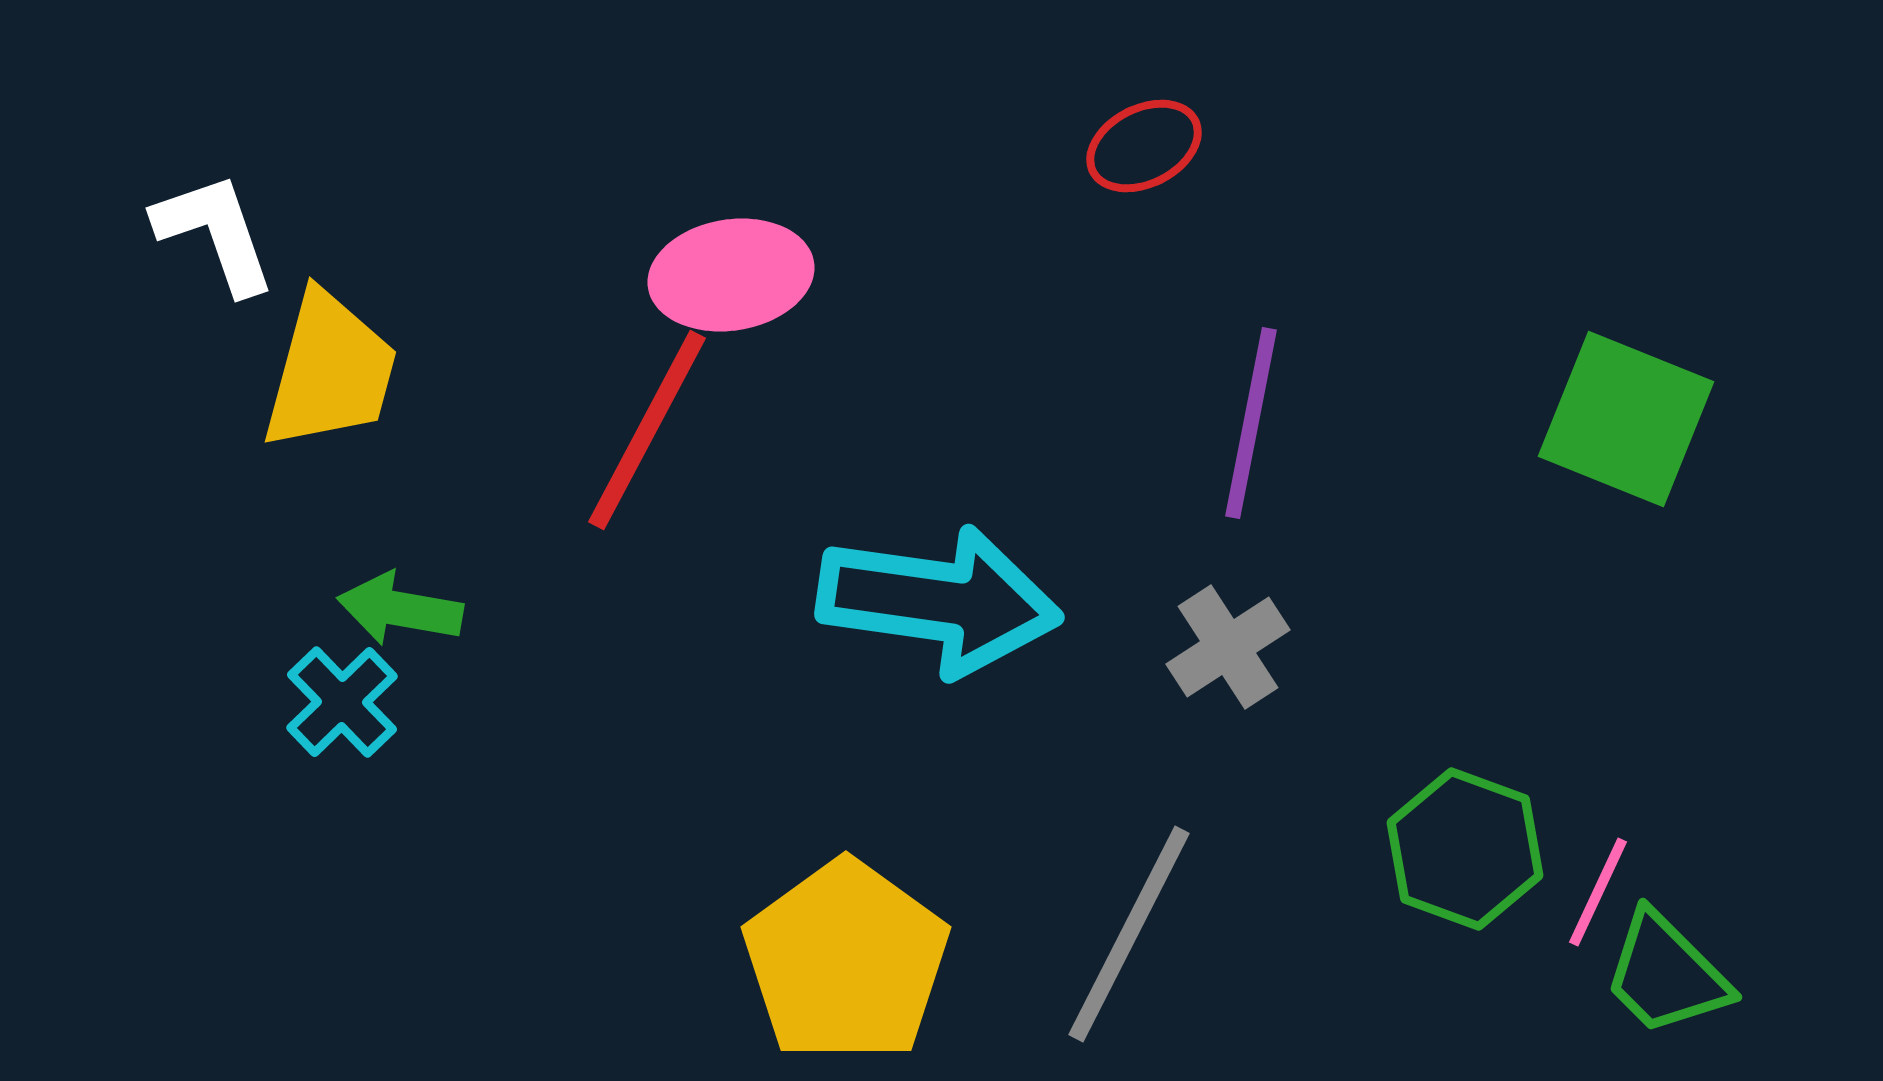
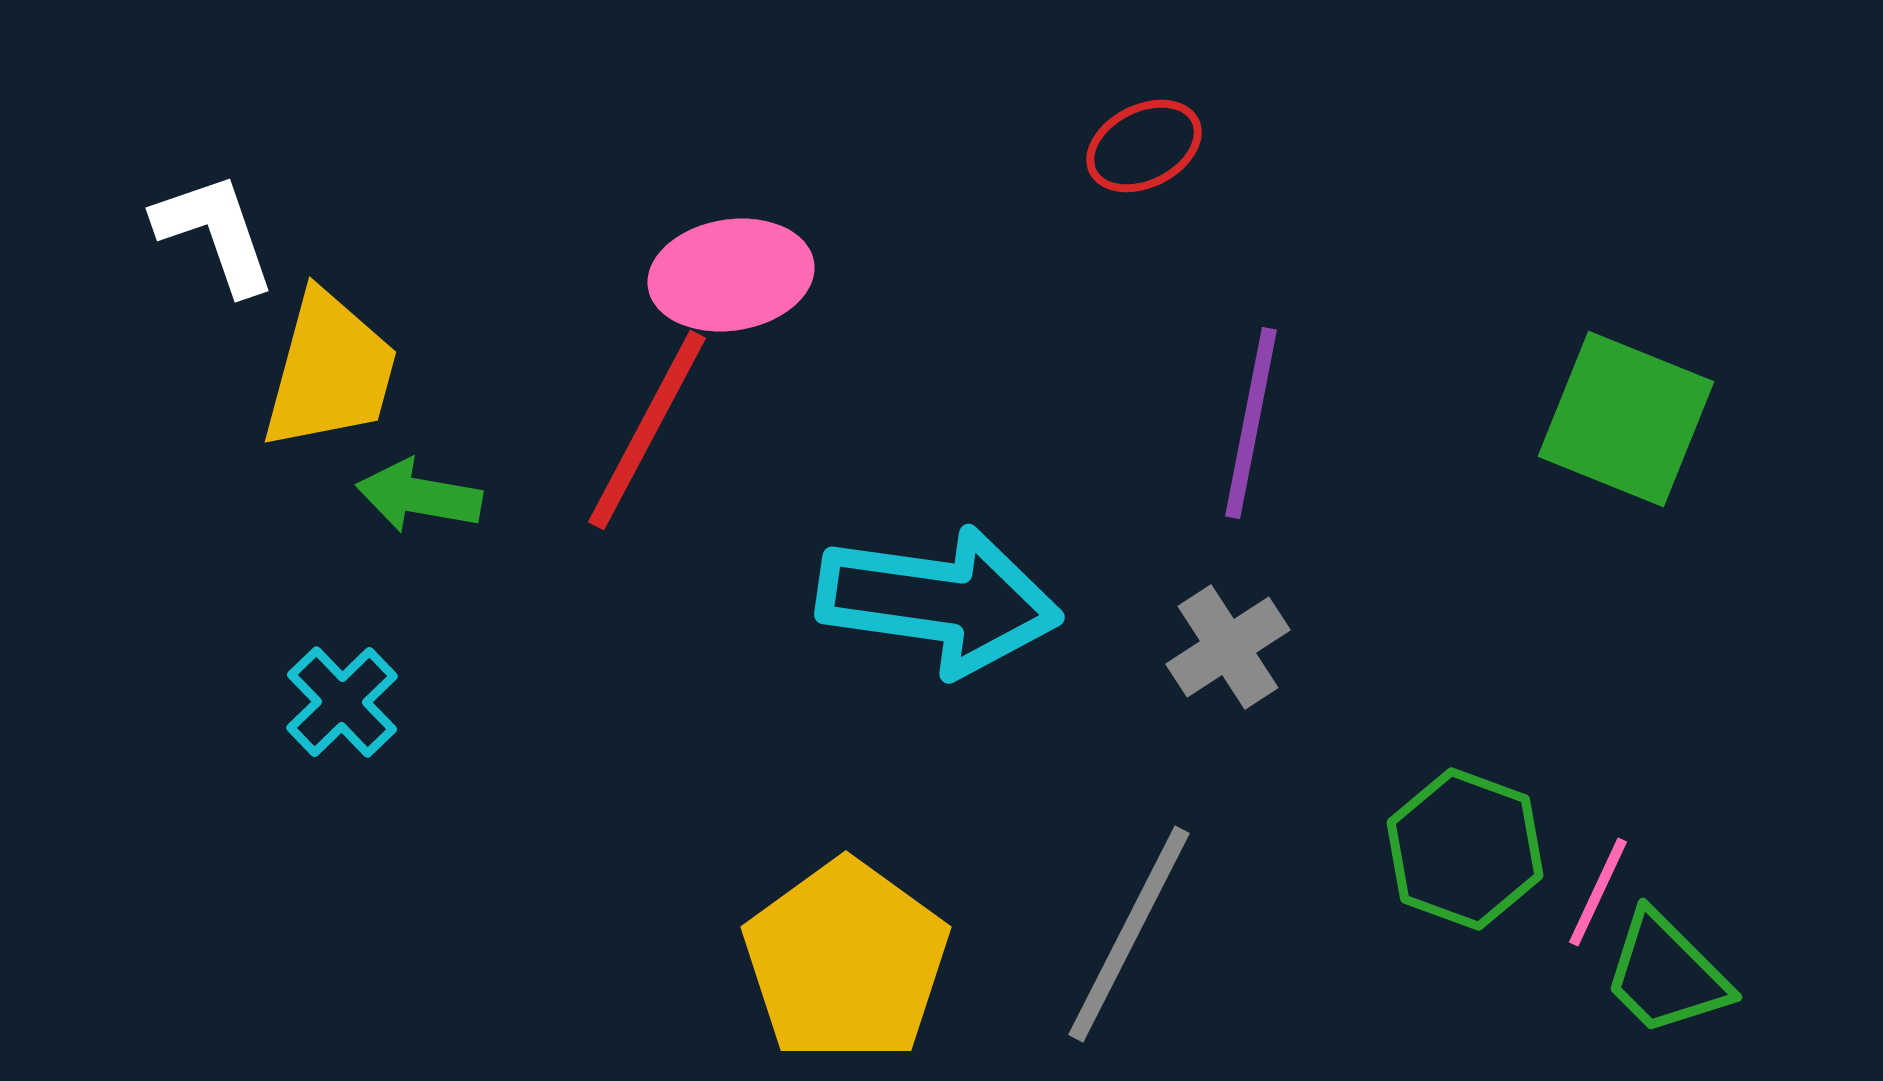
green arrow: moved 19 px right, 113 px up
